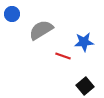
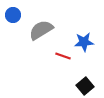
blue circle: moved 1 px right, 1 px down
